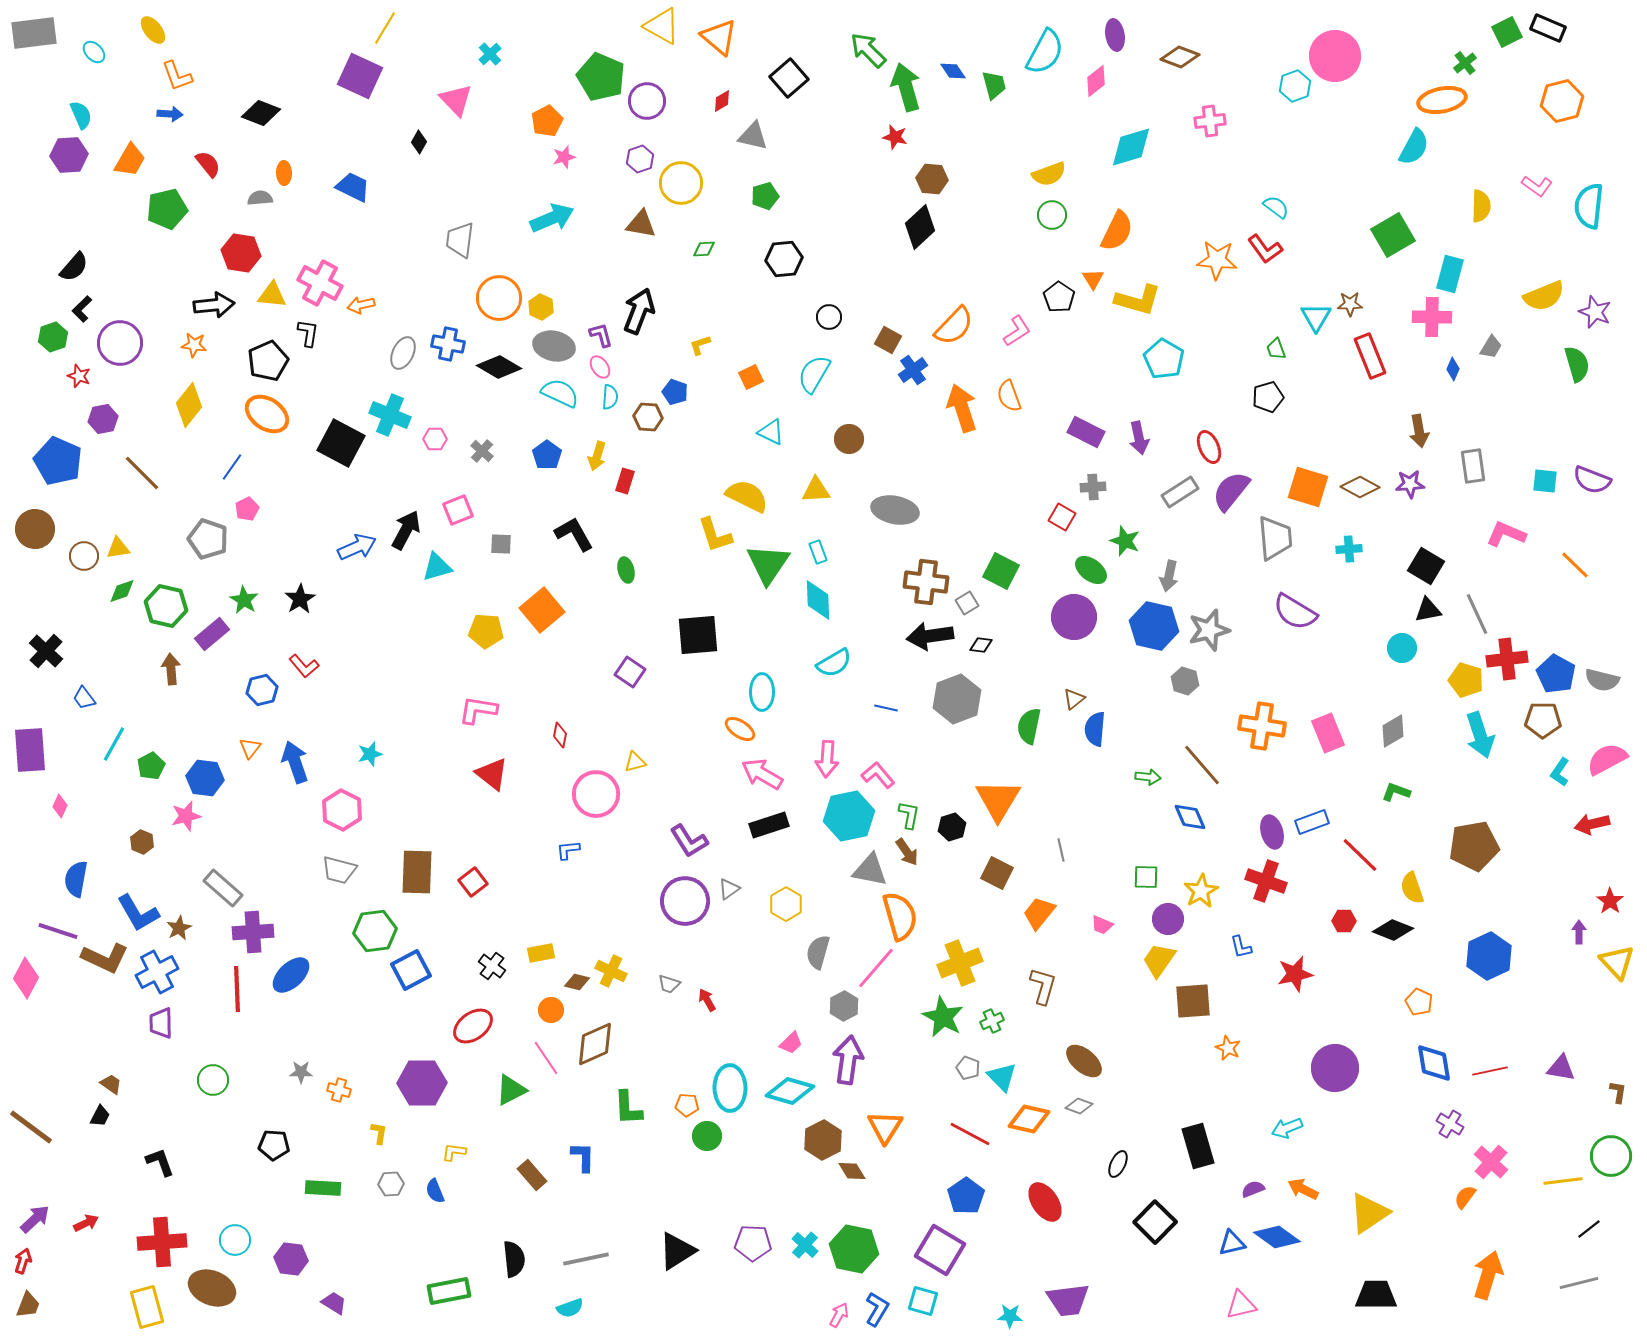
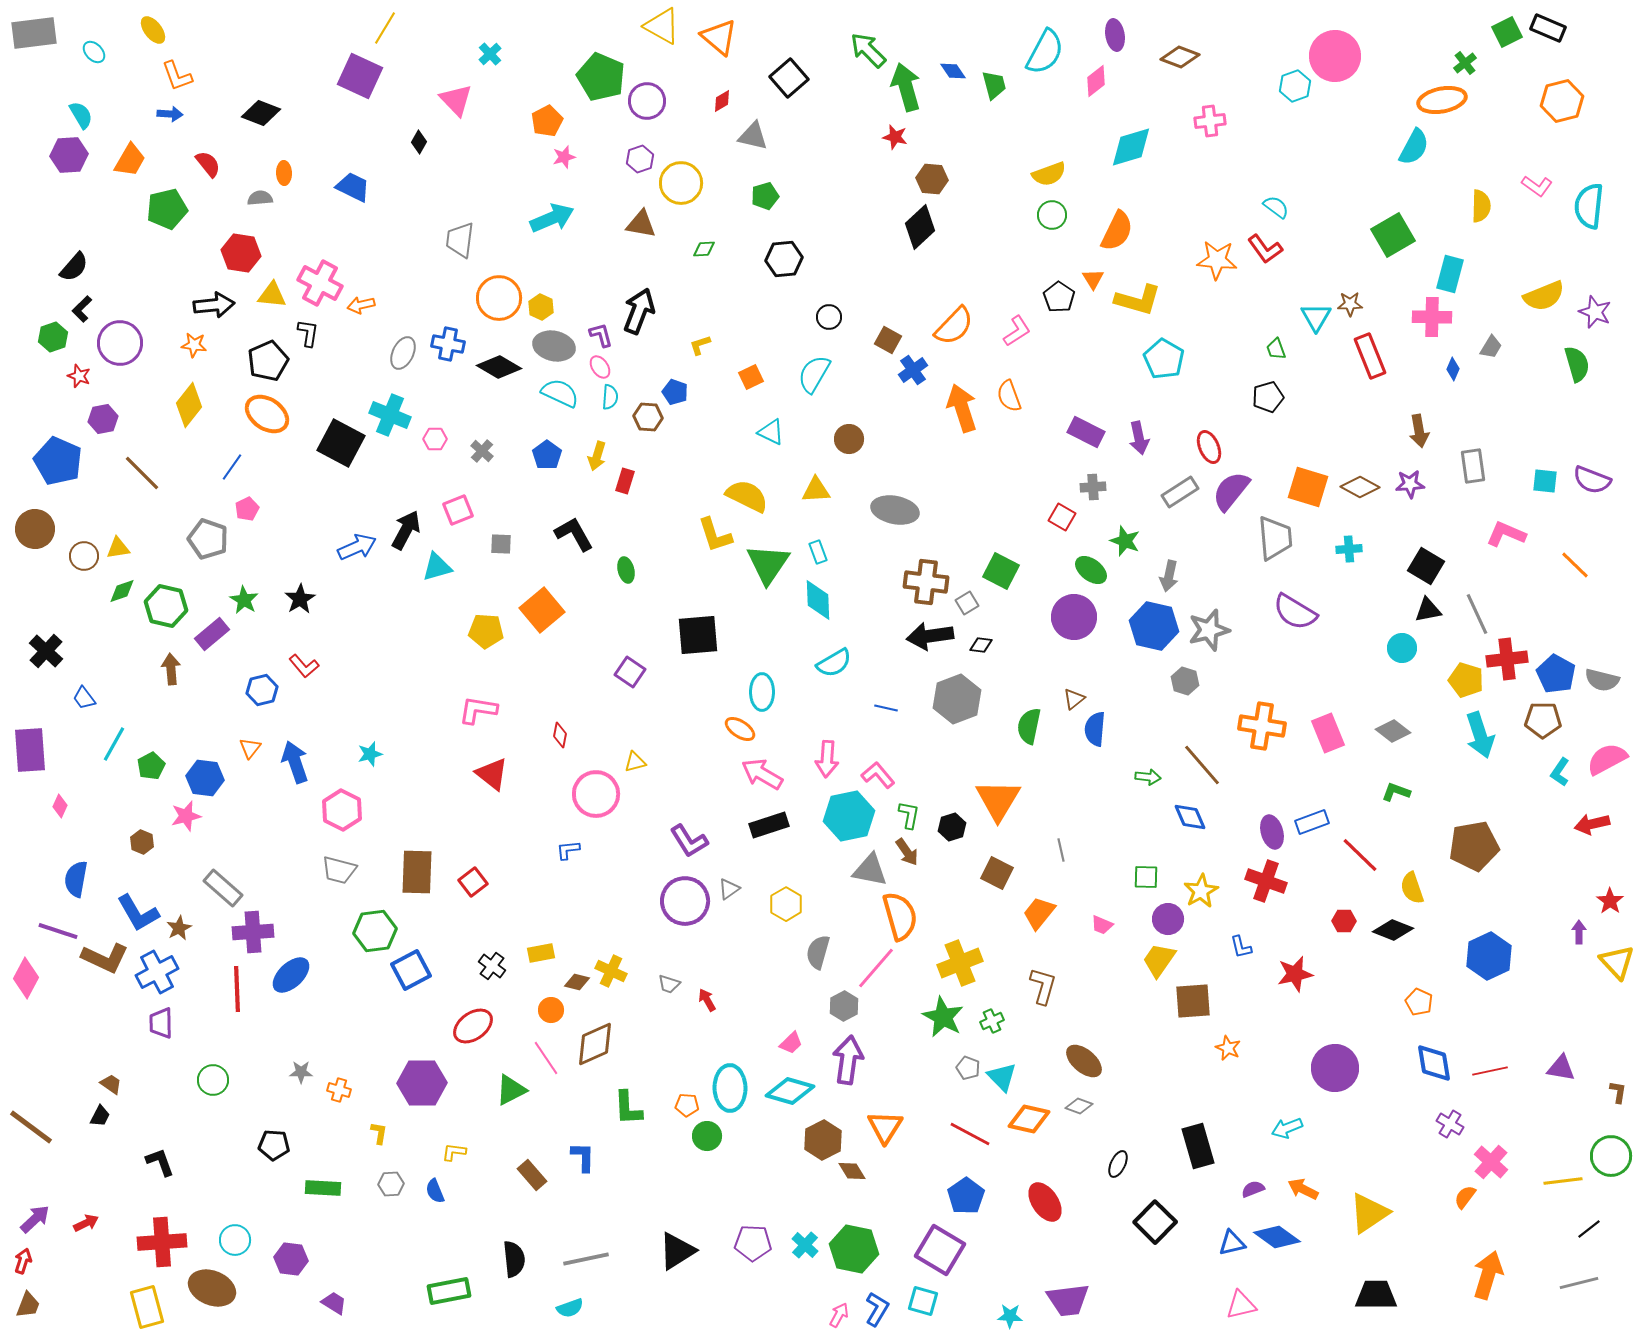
cyan semicircle at (81, 115): rotated 8 degrees counterclockwise
gray diamond at (1393, 731): rotated 68 degrees clockwise
